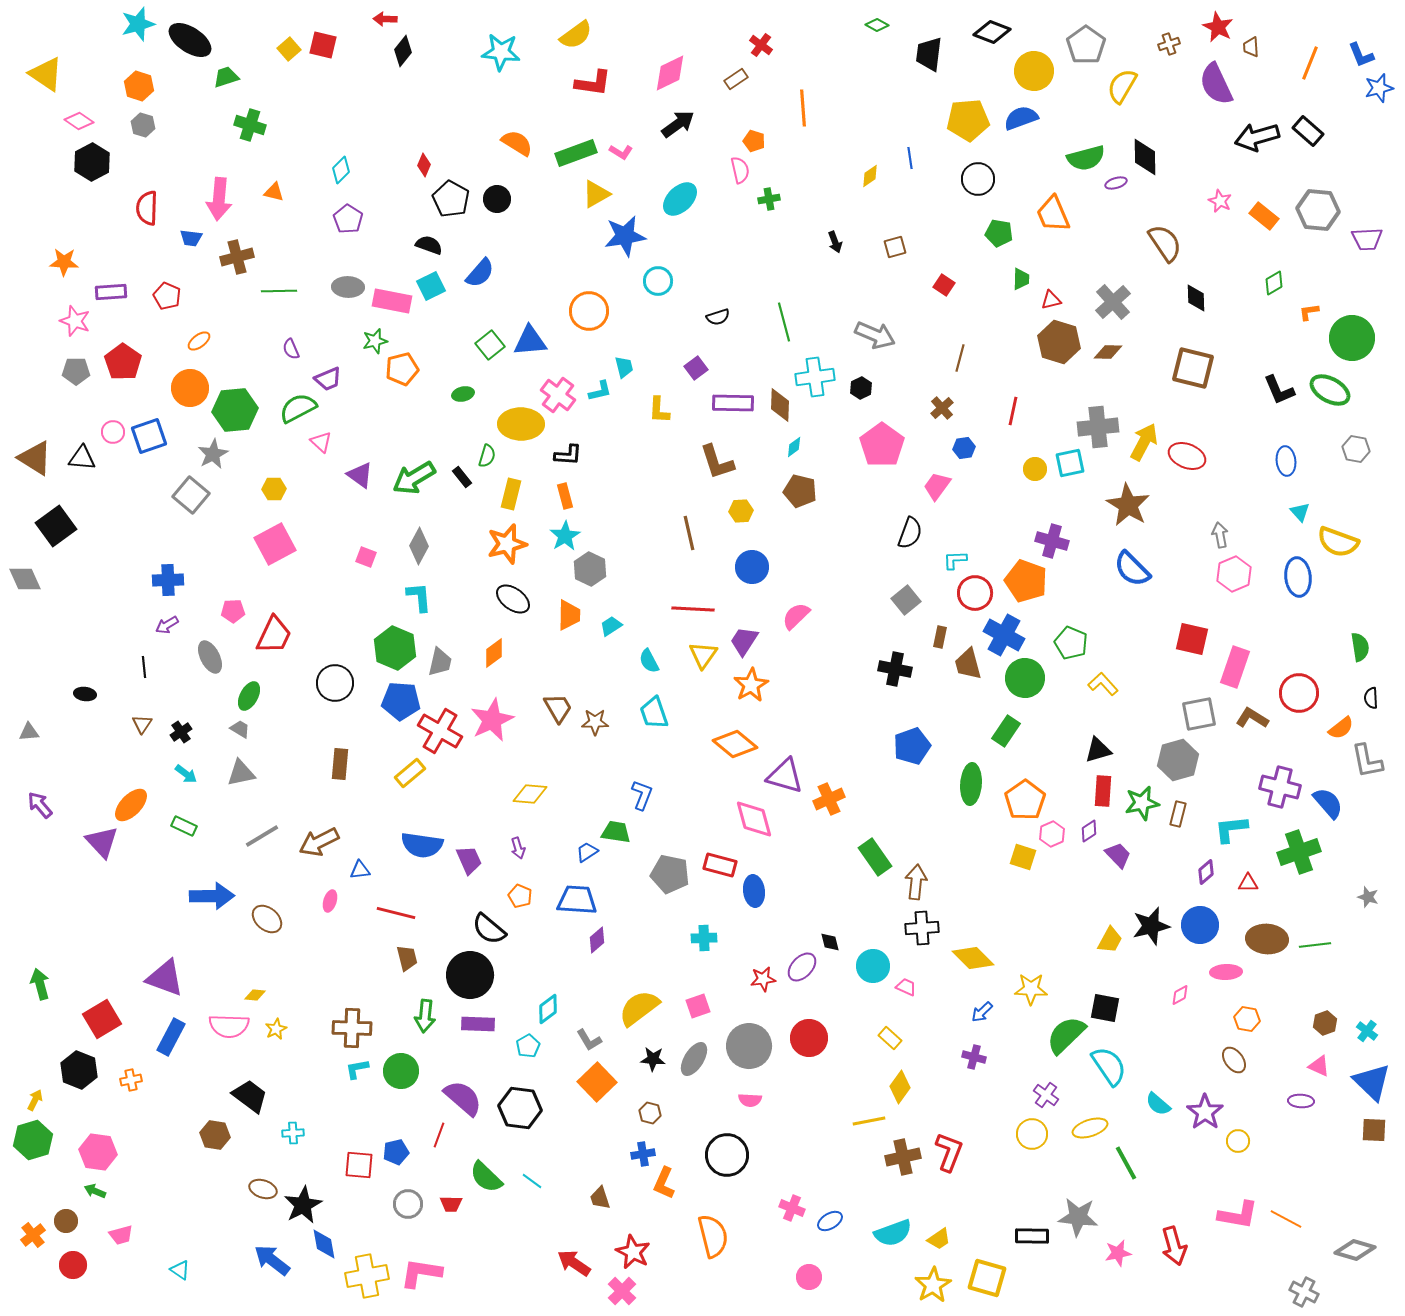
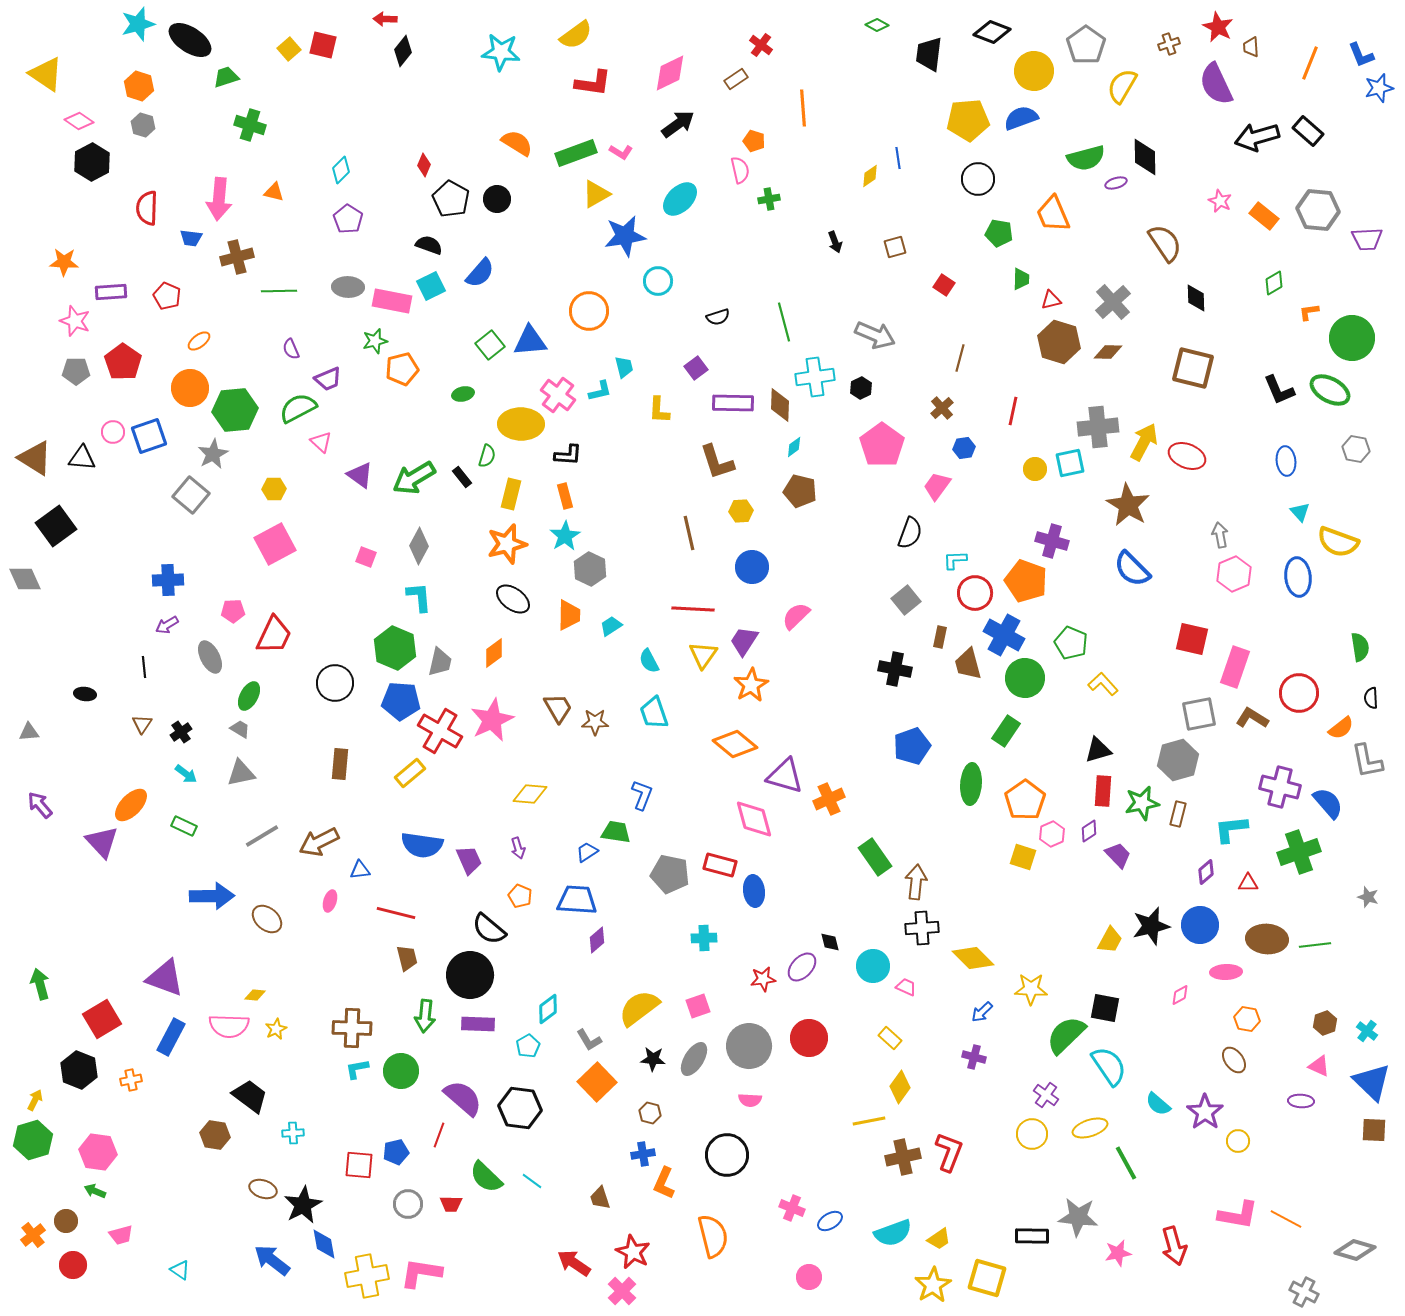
blue line at (910, 158): moved 12 px left
